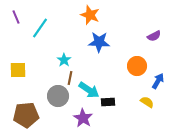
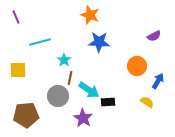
cyan line: moved 14 px down; rotated 40 degrees clockwise
